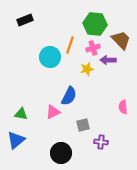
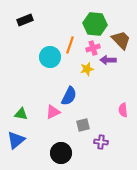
pink semicircle: moved 3 px down
